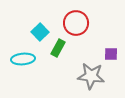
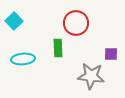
cyan square: moved 26 px left, 11 px up
green rectangle: rotated 30 degrees counterclockwise
